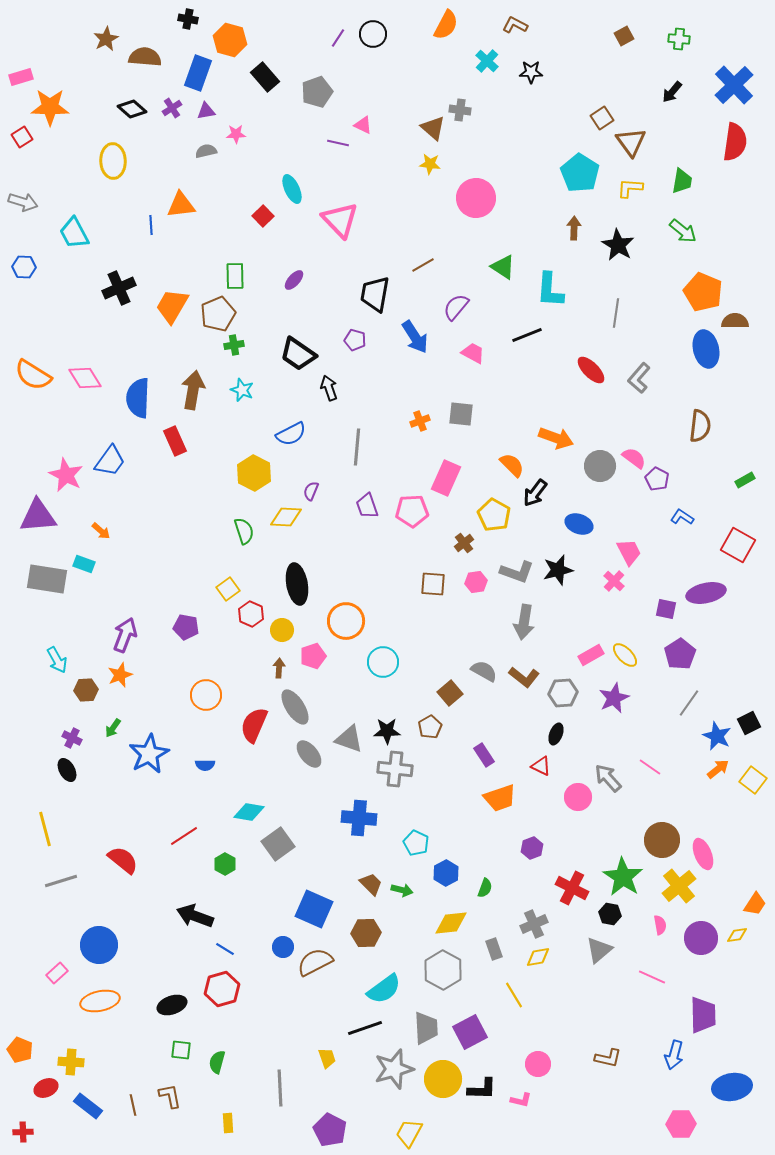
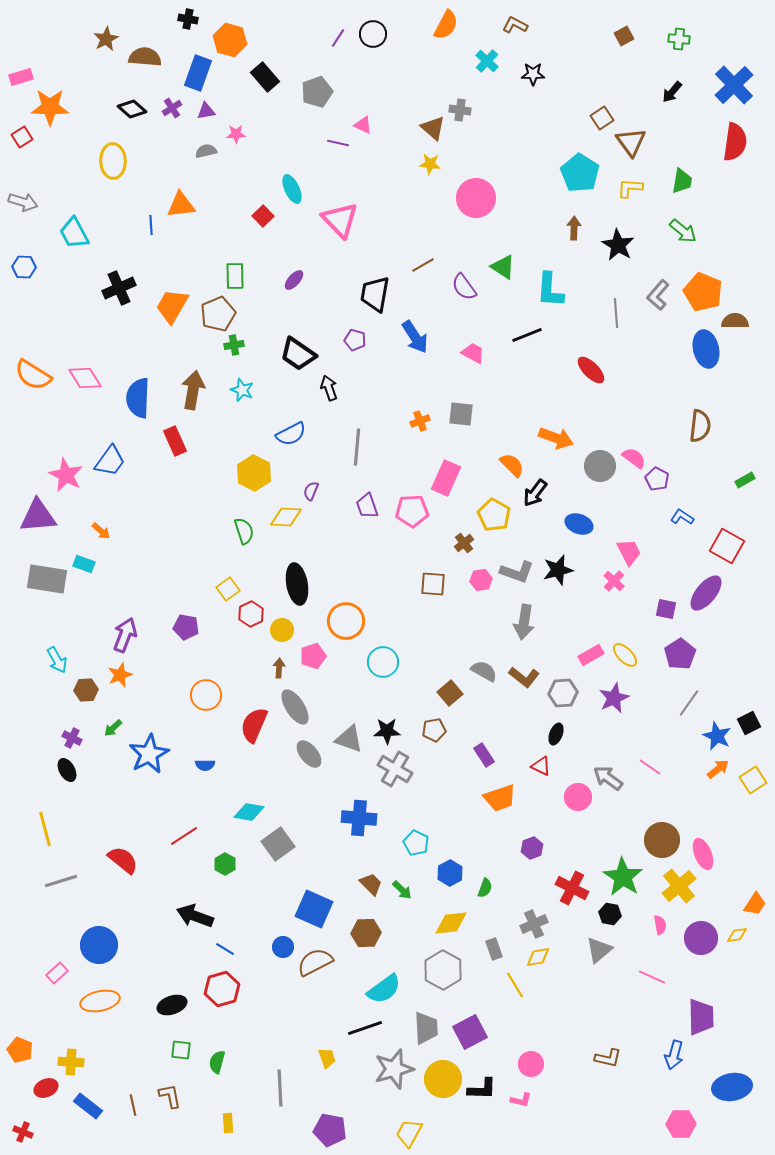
black star at (531, 72): moved 2 px right, 2 px down
purple semicircle at (456, 307): moved 8 px right, 20 px up; rotated 76 degrees counterclockwise
gray line at (616, 313): rotated 12 degrees counterclockwise
gray L-shape at (639, 378): moved 19 px right, 83 px up
red square at (738, 545): moved 11 px left, 1 px down
pink hexagon at (476, 582): moved 5 px right, 2 px up
purple ellipse at (706, 593): rotated 39 degrees counterclockwise
red hexagon at (251, 614): rotated 10 degrees clockwise
brown pentagon at (430, 727): moved 4 px right, 3 px down; rotated 20 degrees clockwise
green arrow at (113, 728): rotated 12 degrees clockwise
gray cross at (395, 769): rotated 24 degrees clockwise
gray arrow at (608, 778): rotated 12 degrees counterclockwise
yellow square at (753, 780): rotated 20 degrees clockwise
blue hexagon at (446, 873): moved 4 px right
green arrow at (402, 890): rotated 30 degrees clockwise
yellow line at (514, 995): moved 1 px right, 10 px up
purple trapezoid at (703, 1015): moved 2 px left, 2 px down
pink circle at (538, 1064): moved 7 px left
purple pentagon at (330, 1130): rotated 16 degrees counterclockwise
red cross at (23, 1132): rotated 24 degrees clockwise
